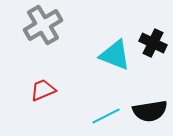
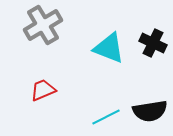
cyan triangle: moved 6 px left, 7 px up
cyan line: moved 1 px down
